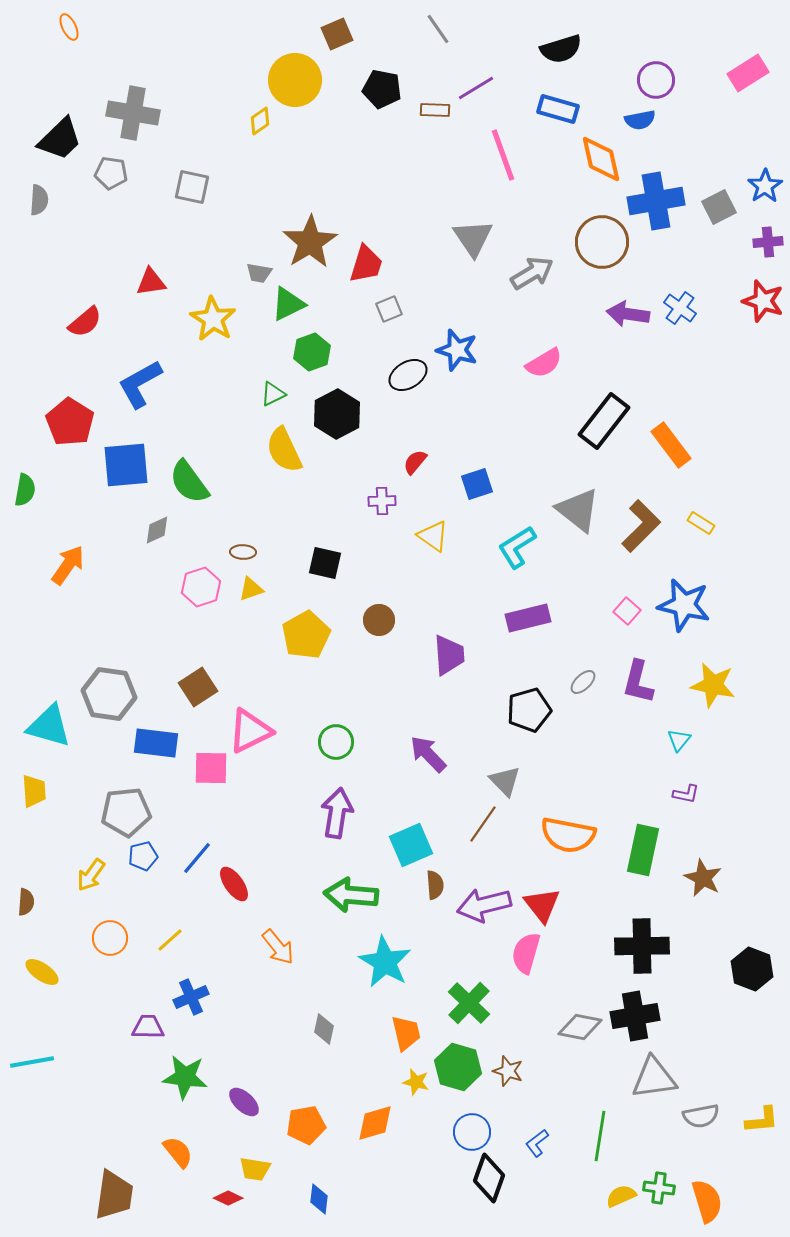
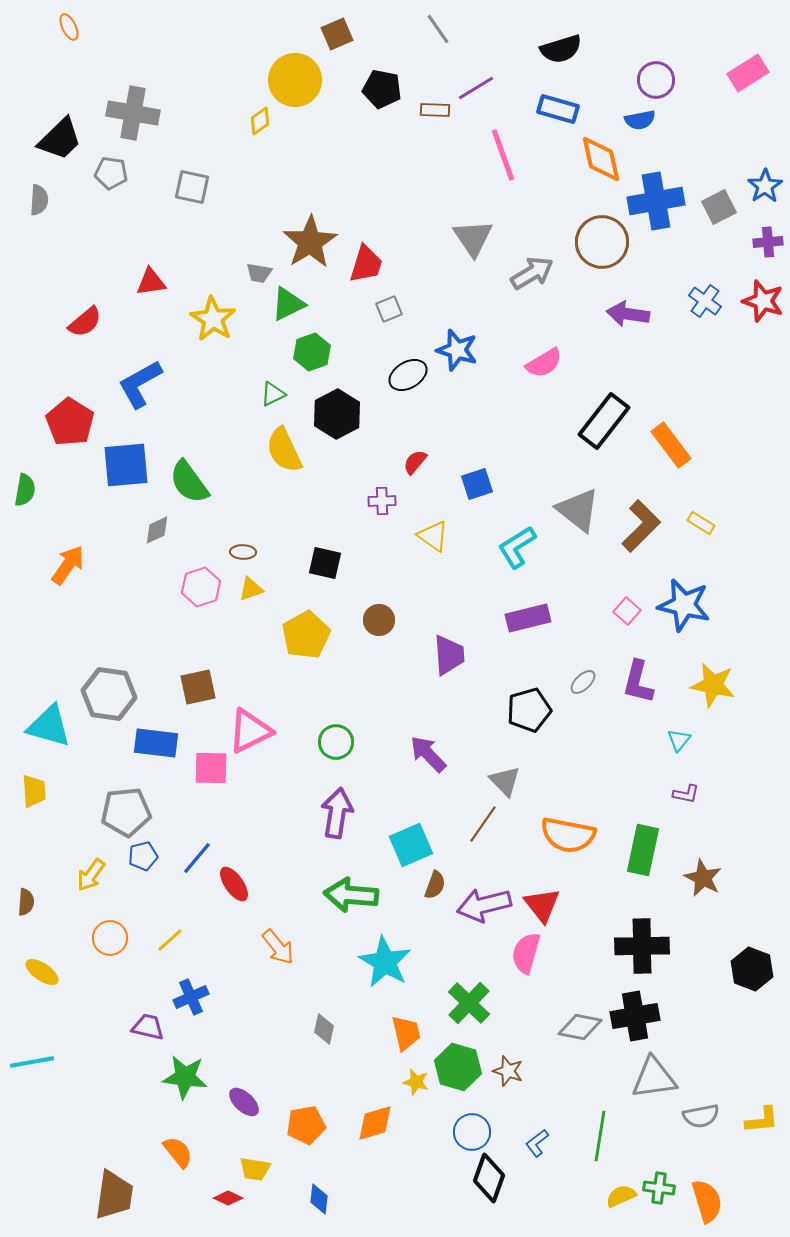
blue cross at (680, 308): moved 25 px right, 7 px up
brown square at (198, 687): rotated 21 degrees clockwise
brown semicircle at (435, 885): rotated 24 degrees clockwise
purple trapezoid at (148, 1027): rotated 12 degrees clockwise
